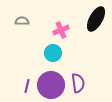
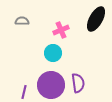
purple line: moved 3 px left, 6 px down
